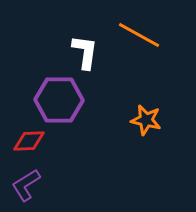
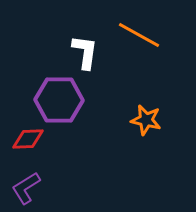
red diamond: moved 1 px left, 2 px up
purple L-shape: moved 3 px down
